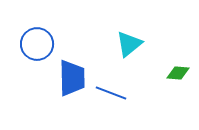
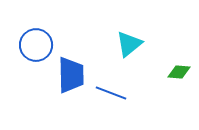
blue circle: moved 1 px left, 1 px down
green diamond: moved 1 px right, 1 px up
blue trapezoid: moved 1 px left, 3 px up
